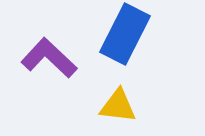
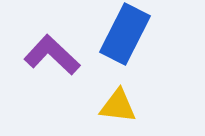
purple L-shape: moved 3 px right, 3 px up
